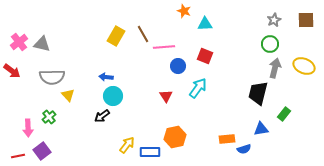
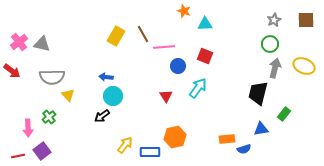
yellow arrow: moved 2 px left
